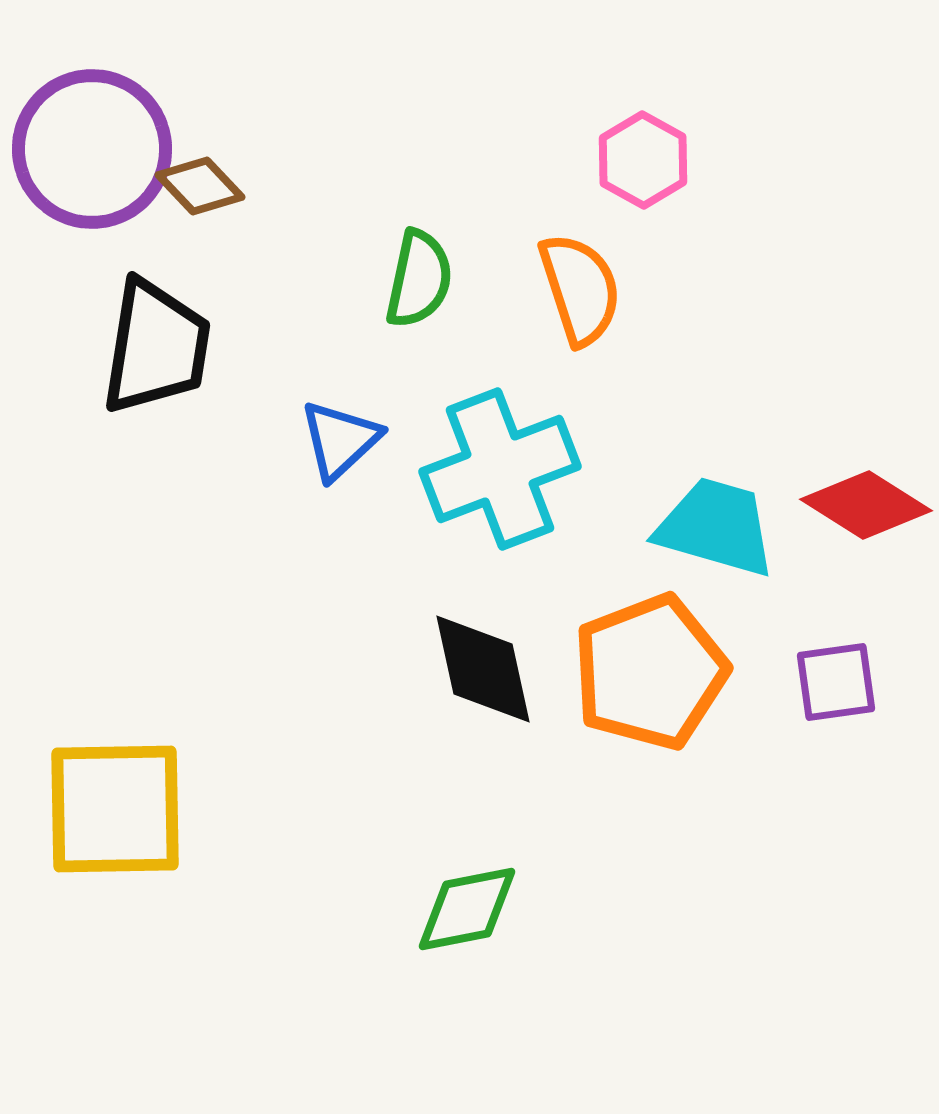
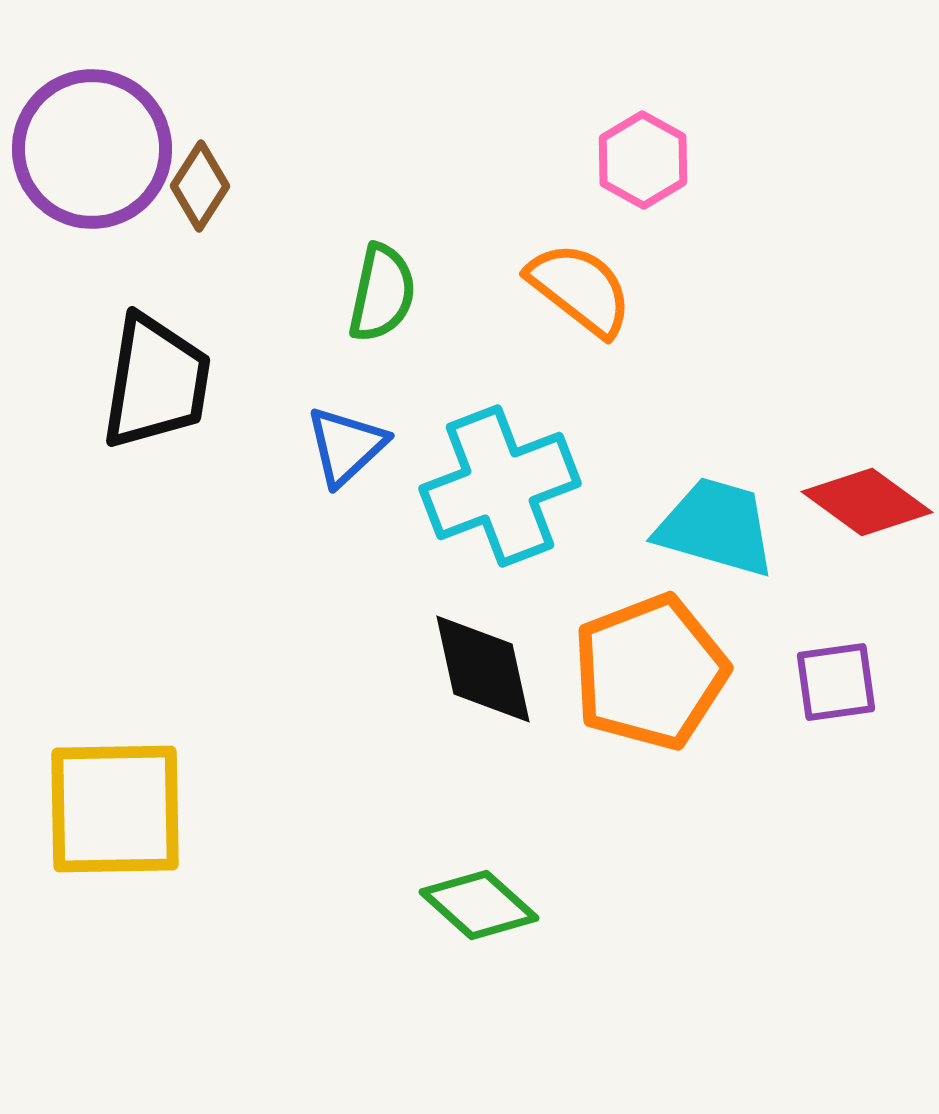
brown diamond: rotated 76 degrees clockwise
green semicircle: moved 37 px left, 14 px down
orange semicircle: rotated 34 degrees counterclockwise
black trapezoid: moved 35 px down
blue triangle: moved 6 px right, 6 px down
cyan cross: moved 17 px down
red diamond: moved 1 px right, 3 px up; rotated 4 degrees clockwise
green diamond: moved 12 px right, 4 px up; rotated 53 degrees clockwise
